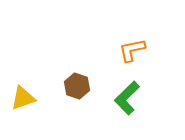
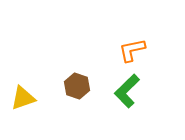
green L-shape: moved 7 px up
